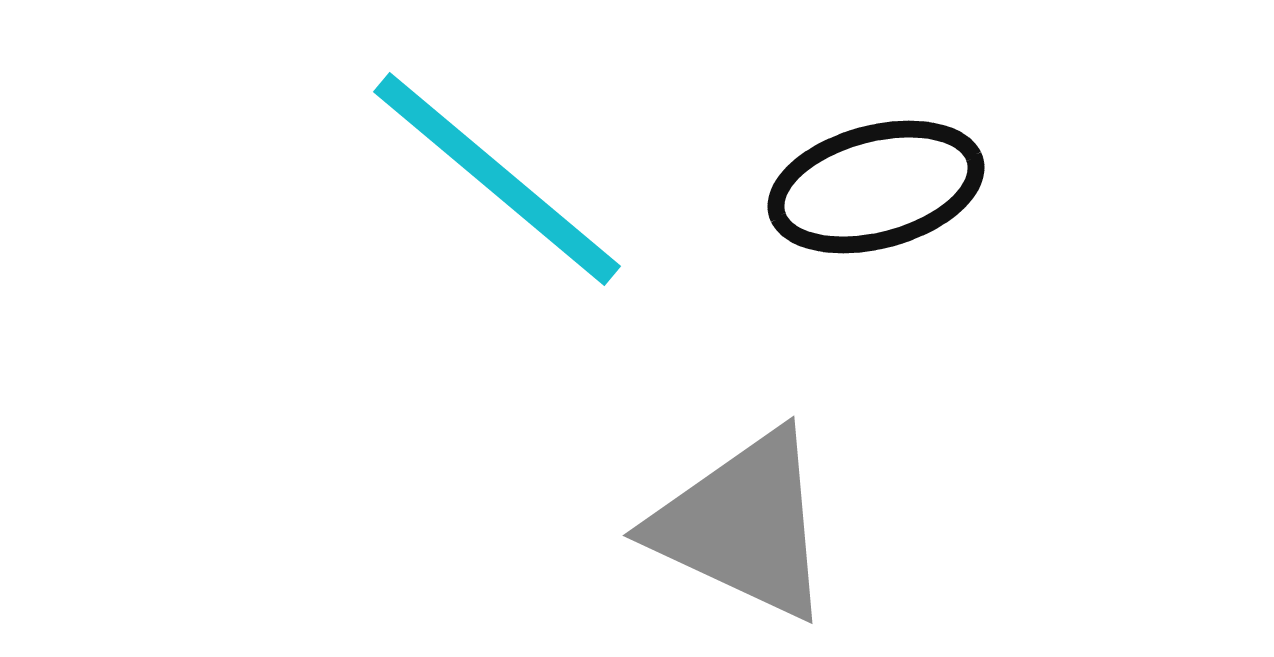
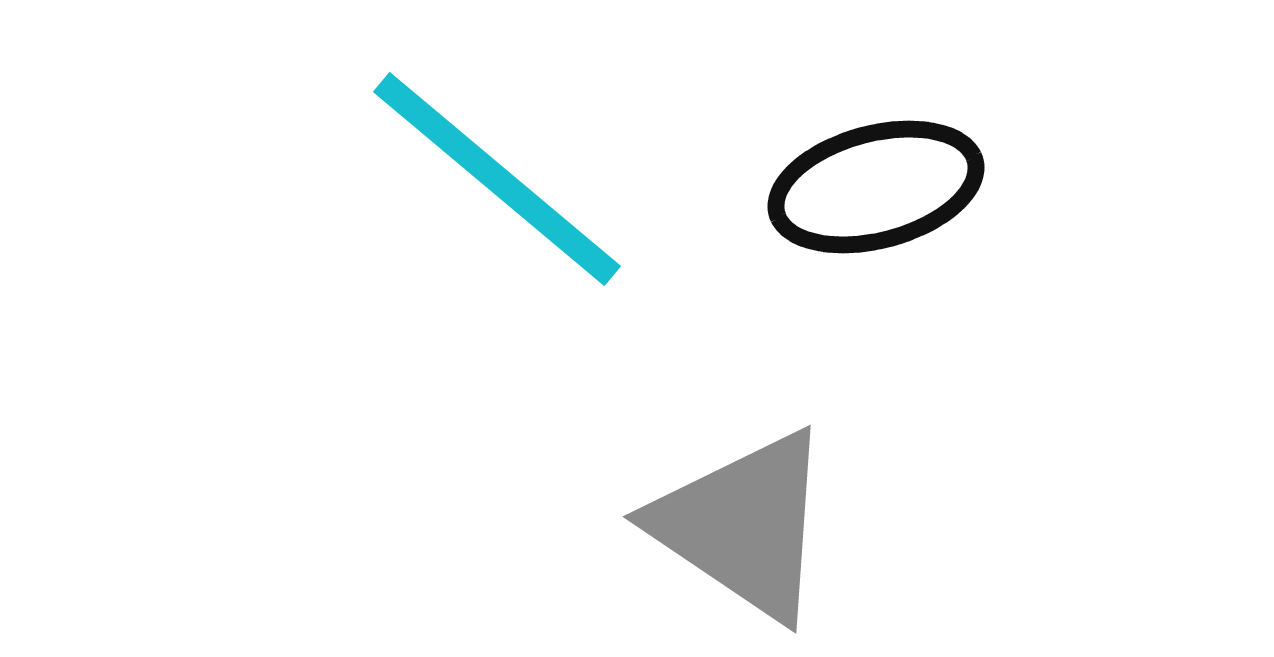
gray triangle: rotated 9 degrees clockwise
